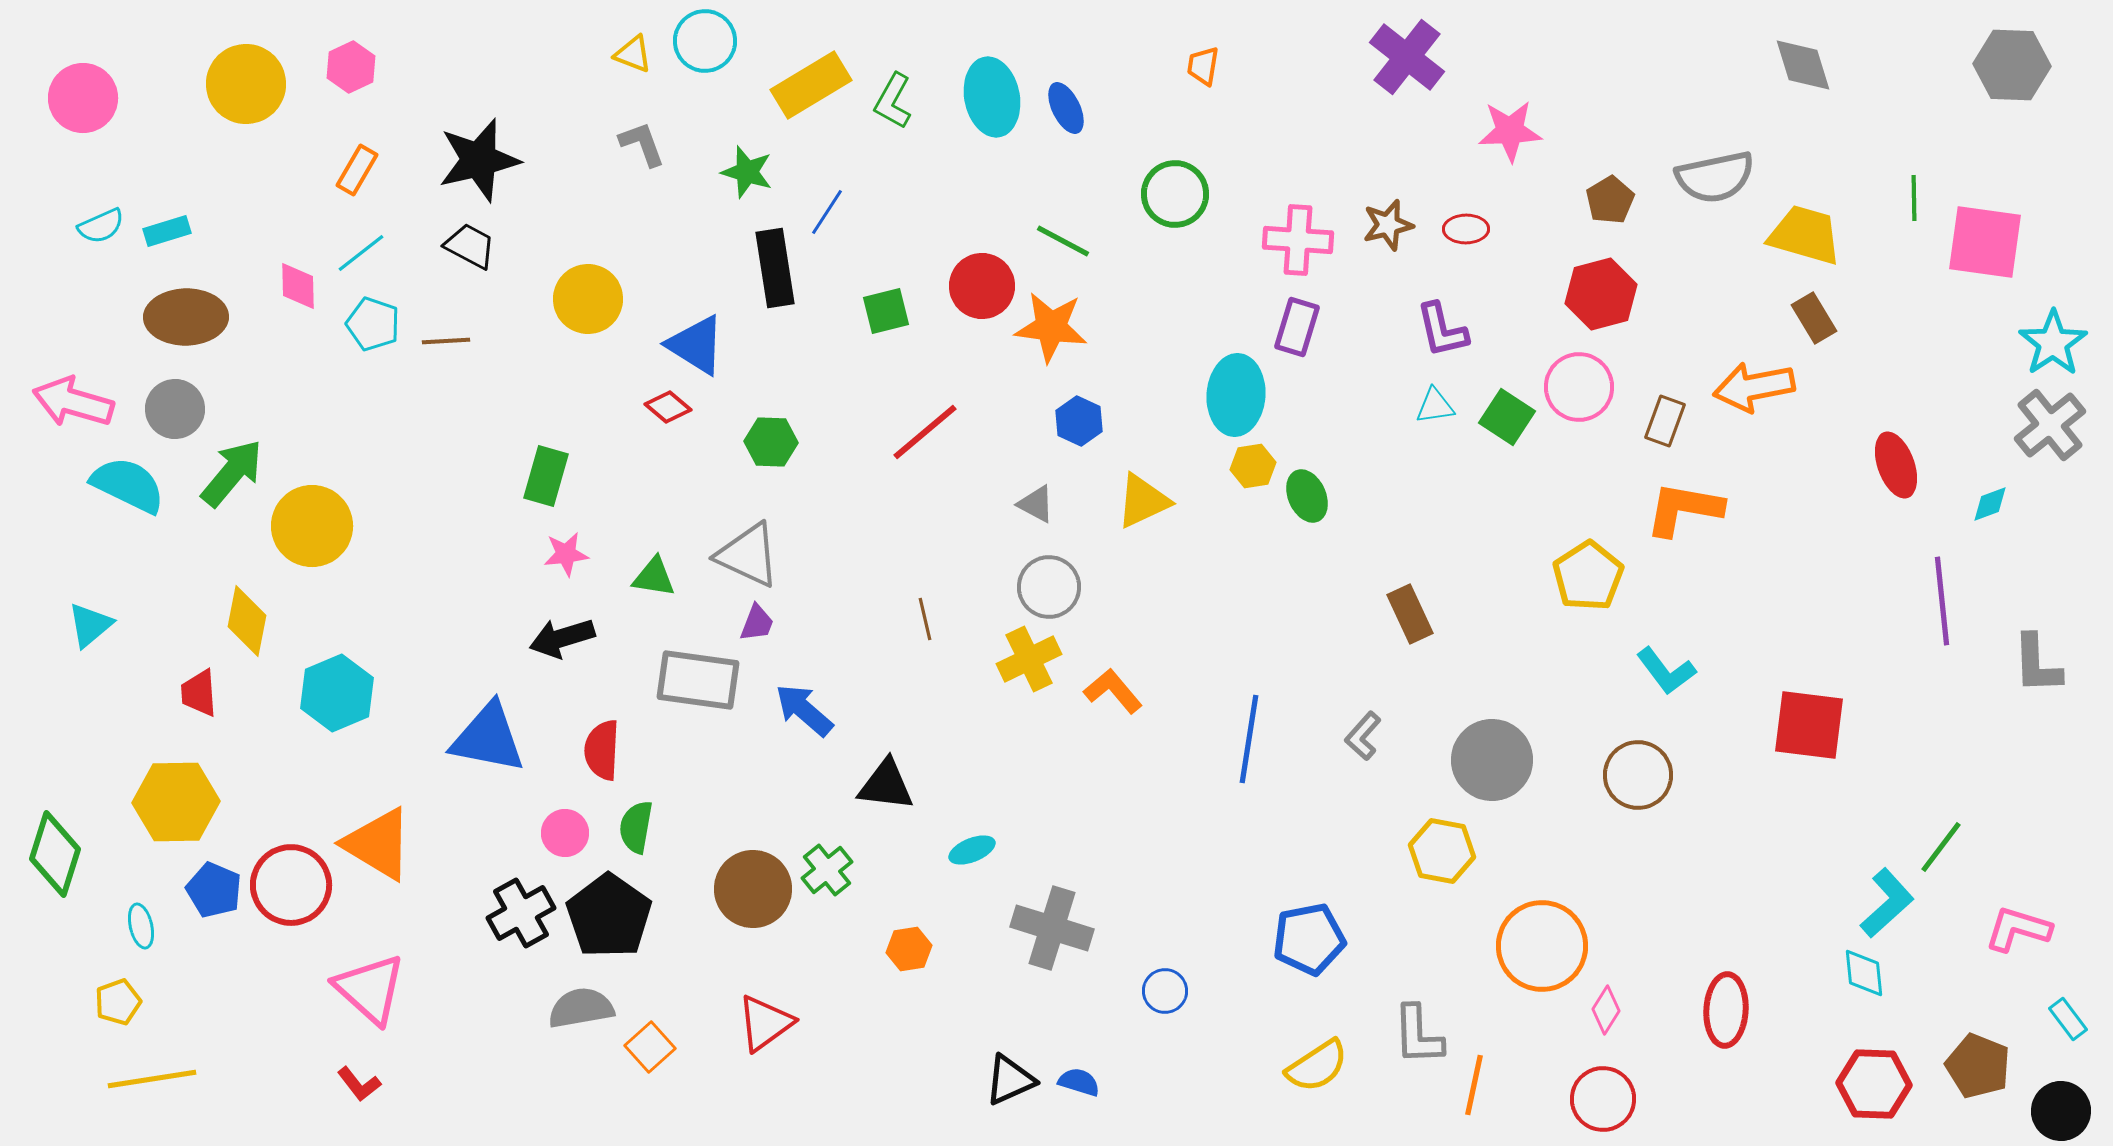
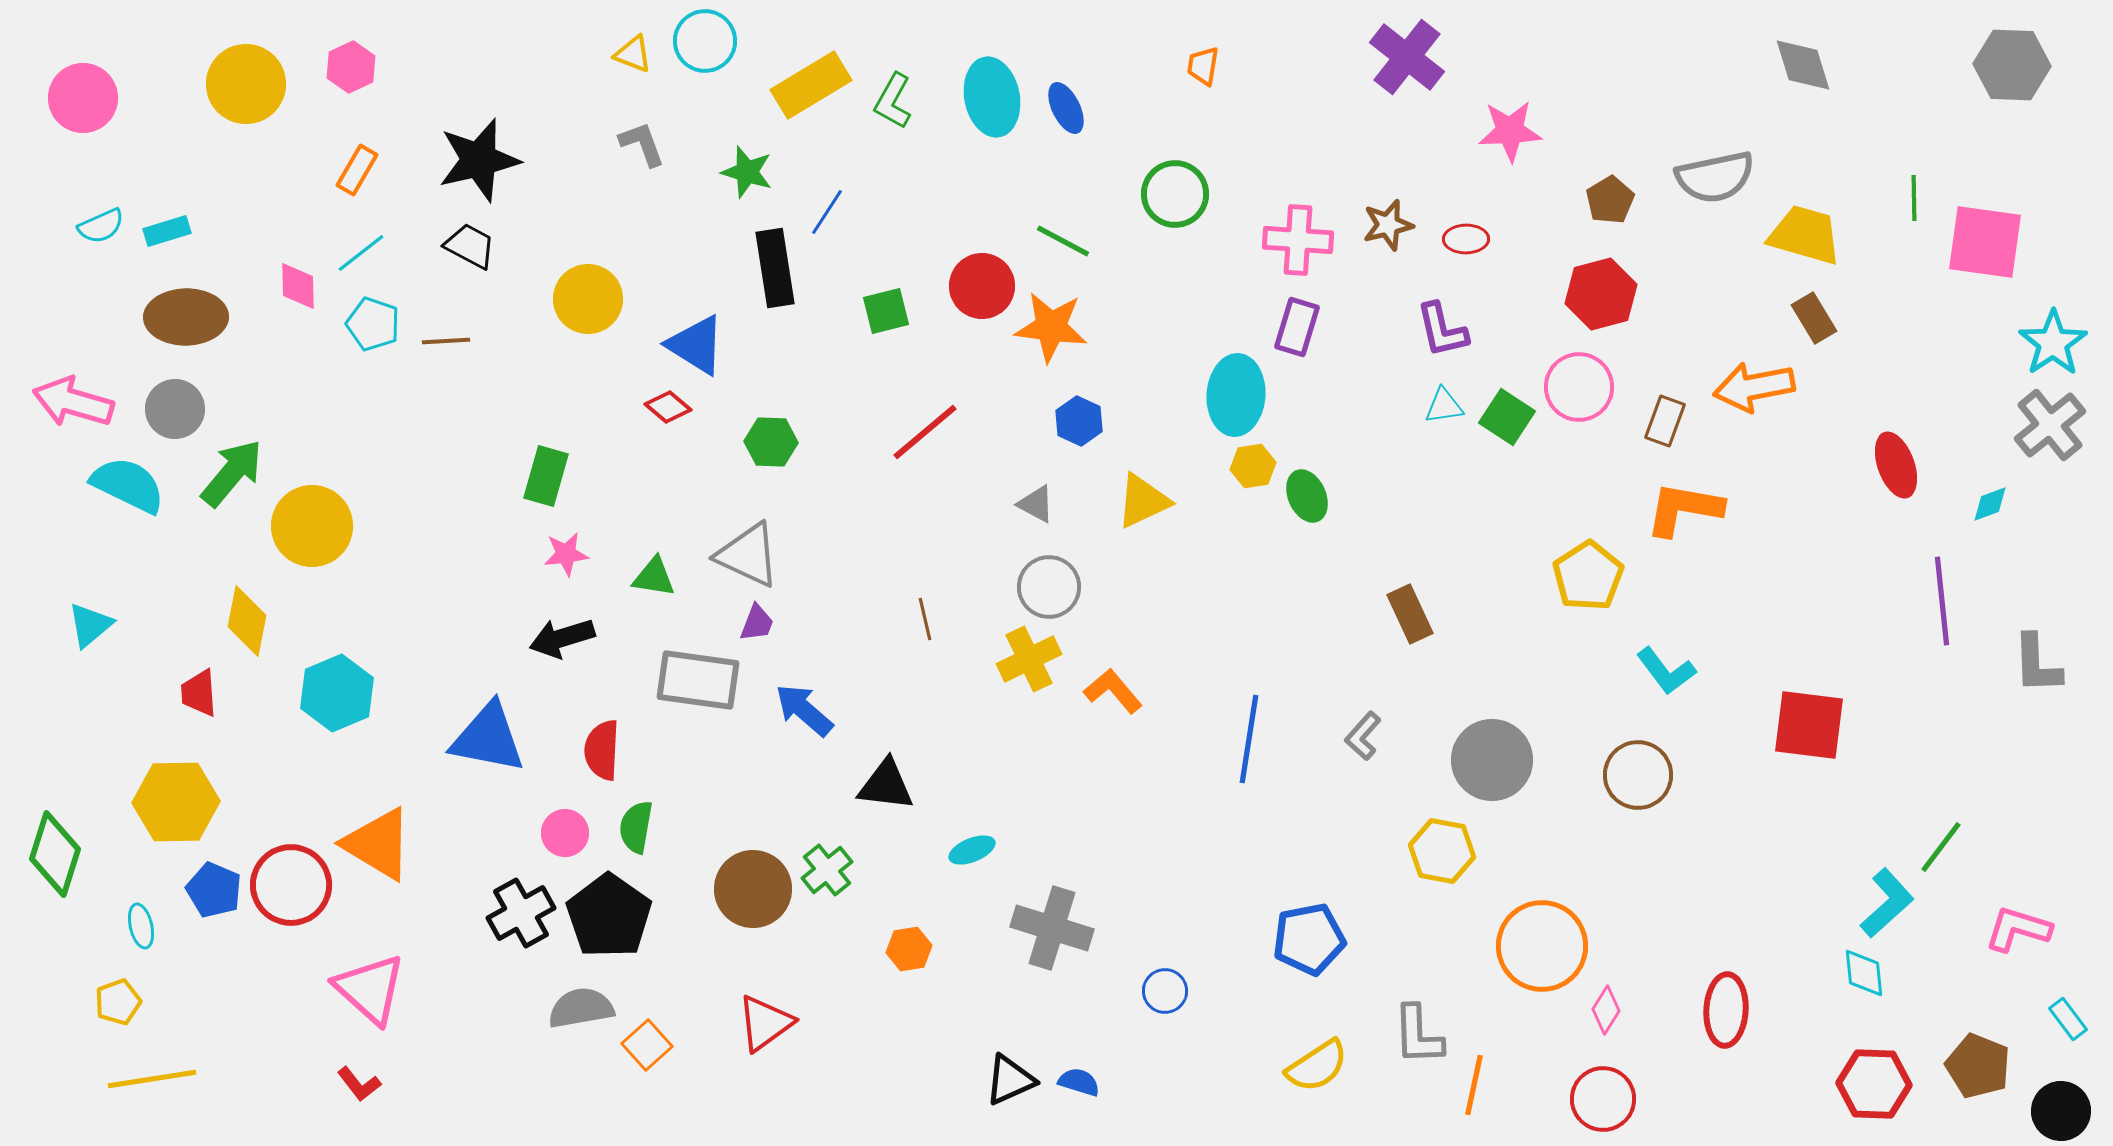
red ellipse at (1466, 229): moved 10 px down
cyan triangle at (1435, 406): moved 9 px right
orange square at (650, 1047): moved 3 px left, 2 px up
